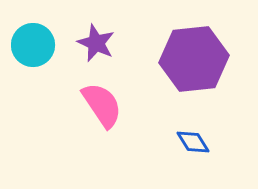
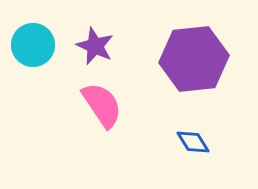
purple star: moved 1 px left, 3 px down
